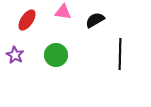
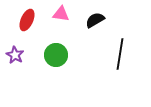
pink triangle: moved 2 px left, 2 px down
red ellipse: rotated 10 degrees counterclockwise
black line: rotated 8 degrees clockwise
